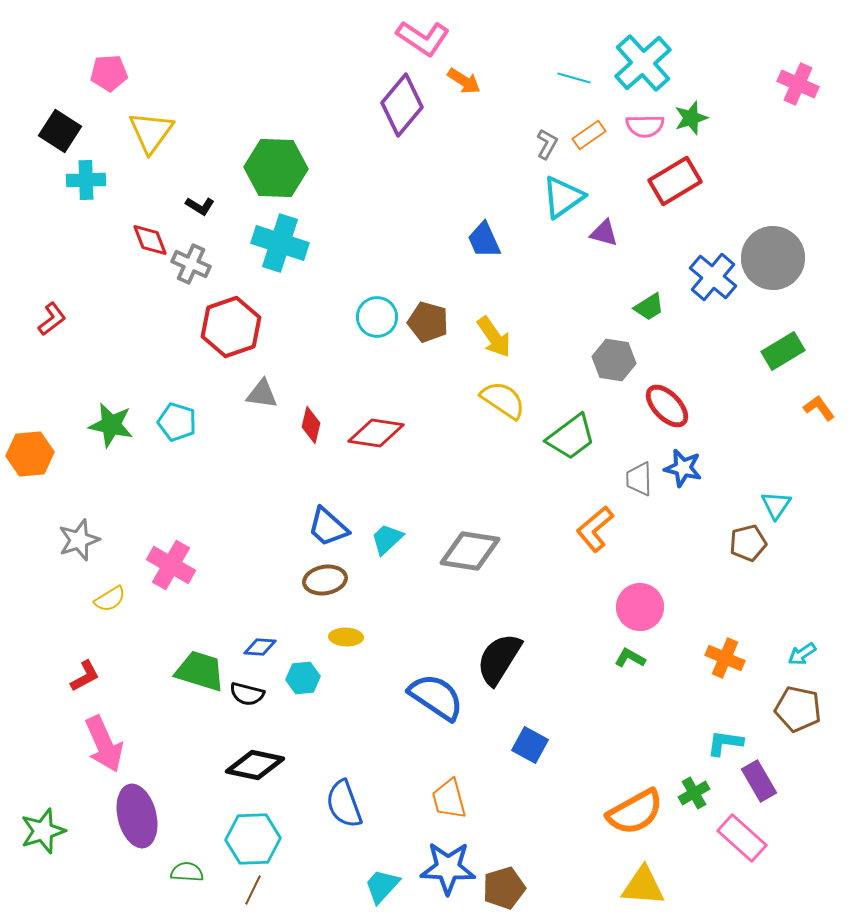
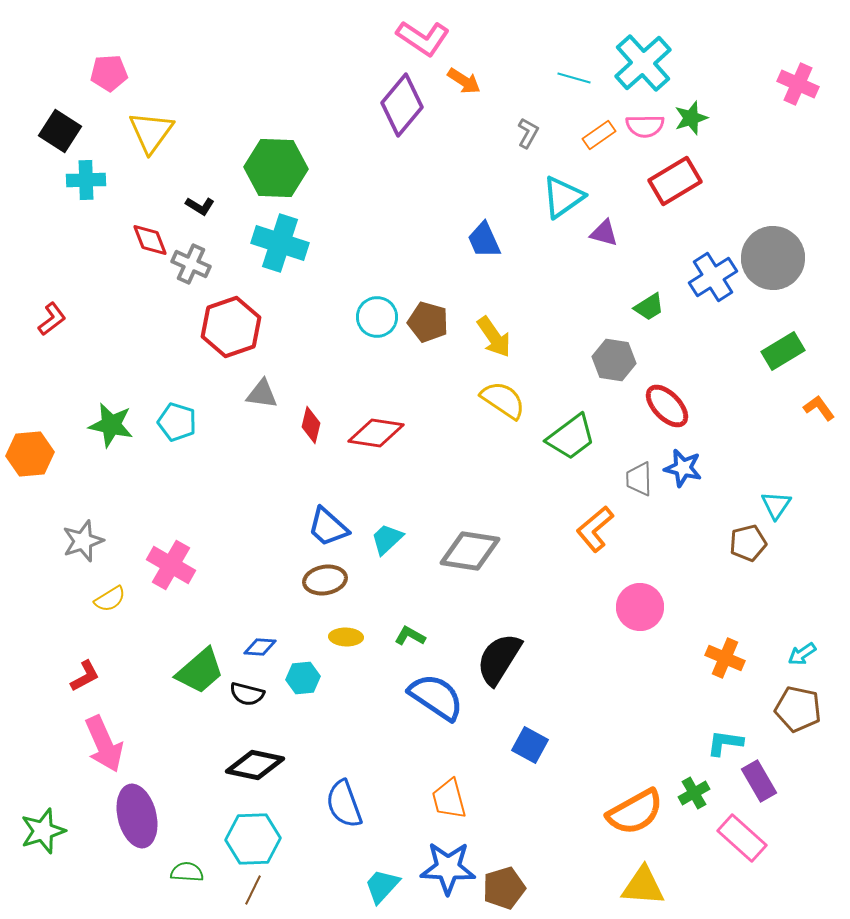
orange rectangle at (589, 135): moved 10 px right
gray L-shape at (547, 144): moved 19 px left, 11 px up
blue cross at (713, 277): rotated 18 degrees clockwise
gray star at (79, 540): moved 4 px right, 1 px down
green L-shape at (630, 658): moved 220 px left, 22 px up
green trapezoid at (200, 671): rotated 122 degrees clockwise
